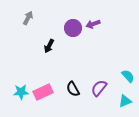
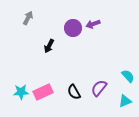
black semicircle: moved 1 px right, 3 px down
